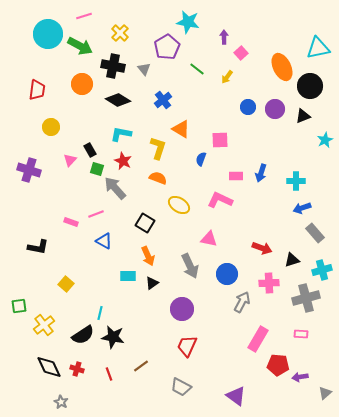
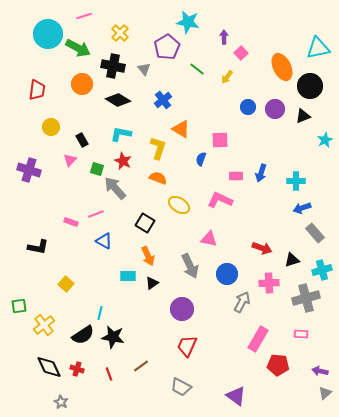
green arrow at (80, 46): moved 2 px left, 2 px down
black rectangle at (90, 150): moved 8 px left, 10 px up
purple arrow at (300, 377): moved 20 px right, 6 px up; rotated 21 degrees clockwise
